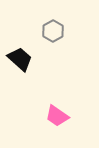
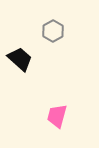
pink trapezoid: rotated 70 degrees clockwise
